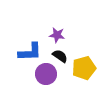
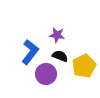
blue L-shape: rotated 50 degrees counterclockwise
black semicircle: rotated 14 degrees counterclockwise
yellow pentagon: moved 2 px up; rotated 10 degrees counterclockwise
